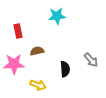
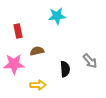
gray arrow: moved 1 px left, 1 px down
yellow arrow: rotated 21 degrees counterclockwise
